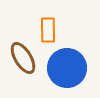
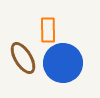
blue circle: moved 4 px left, 5 px up
